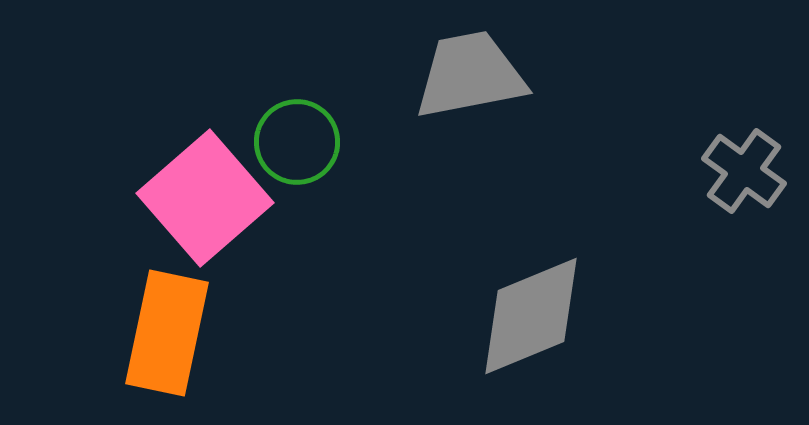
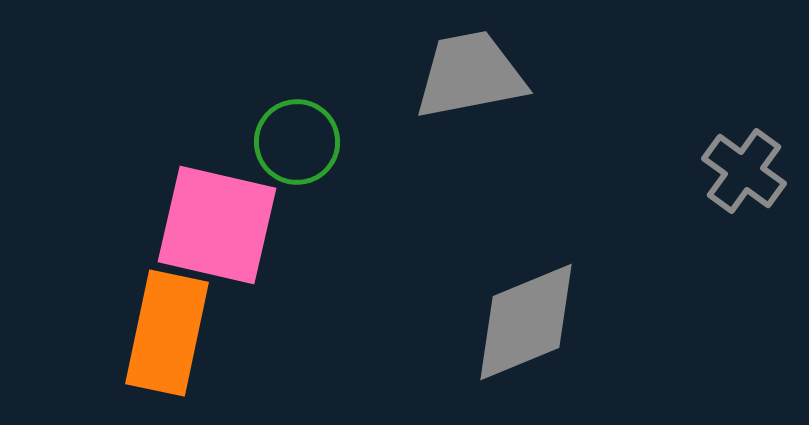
pink square: moved 12 px right, 27 px down; rotated 36 degrees counterclockwise
gray diamond: moved 5 px left, 6 px down
